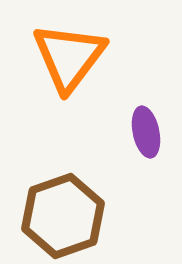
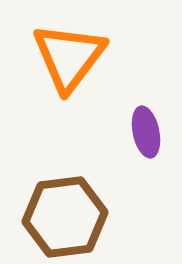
brown hexagon: moved 2 px right, 1 px down; rotated 12 degrees clockwise
